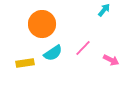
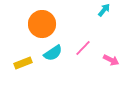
yellow rectangle: moved 2 px left; rotated 12 degrees counterclockwise
